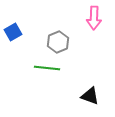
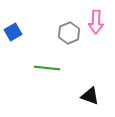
pink arrow: moved 2 px right, 4 px down
gray hexagon: moved 11 px right, 9 px up
